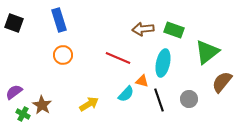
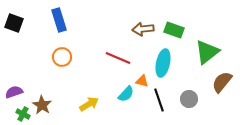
orange circle: moved 1 px left, 2 px down
purple semicircle: rotated 18 degrees clockwise
